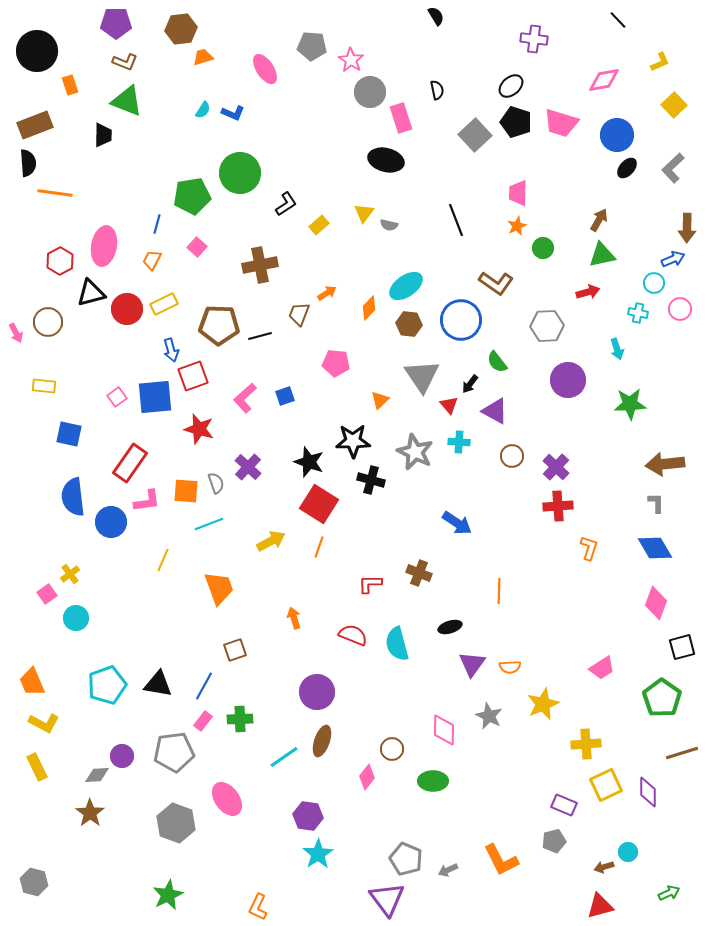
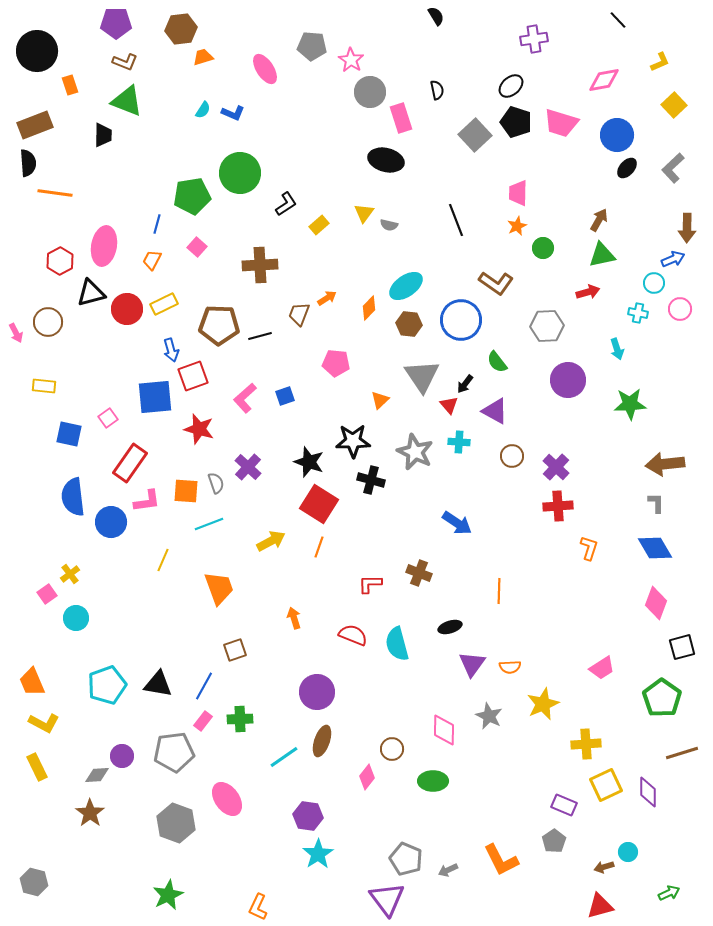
purple cross at (534, 39): rotated 16 degrees counterclockwise
brown cross at (260, 265): rotated 8 degrees clockwise
orange arrow at (327, 293): moved 5 px down
black arrow at (470, 384): moved 5 px left
pink square at (117, 397): moved 9 px left, 21 px down
gray pentagon at (554, 841): rotated 20 degrees counterclockwise
